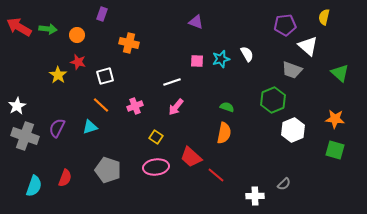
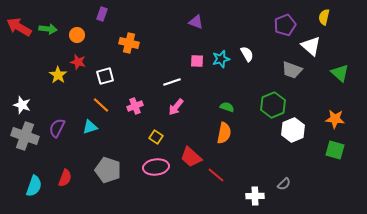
purple pentagon: rotated 15 degrees counterclockwise
white triangle: moved 3 px right
green hexagon: moved 5 px down
white star: moved 5 px right, 1 px up; rotated 24 degrees counterclockwise
